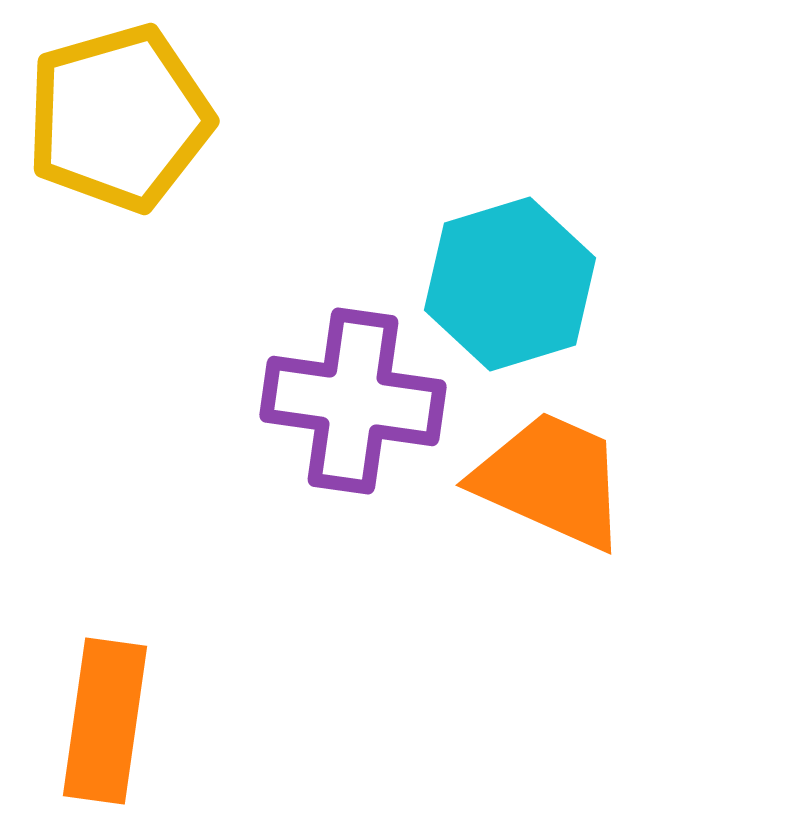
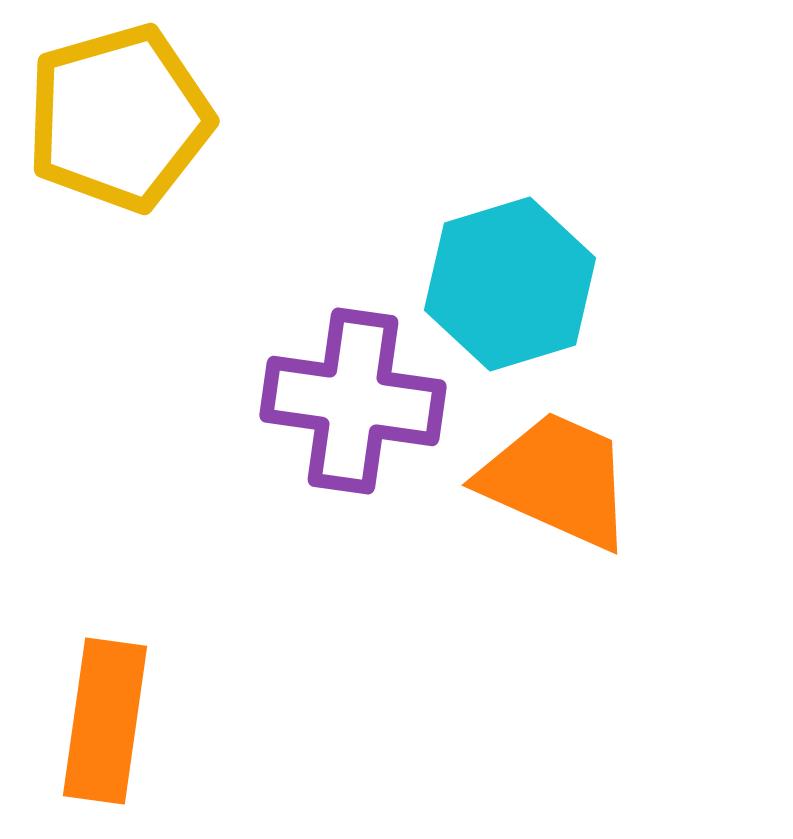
orange trapezoid: moved 6 px right
